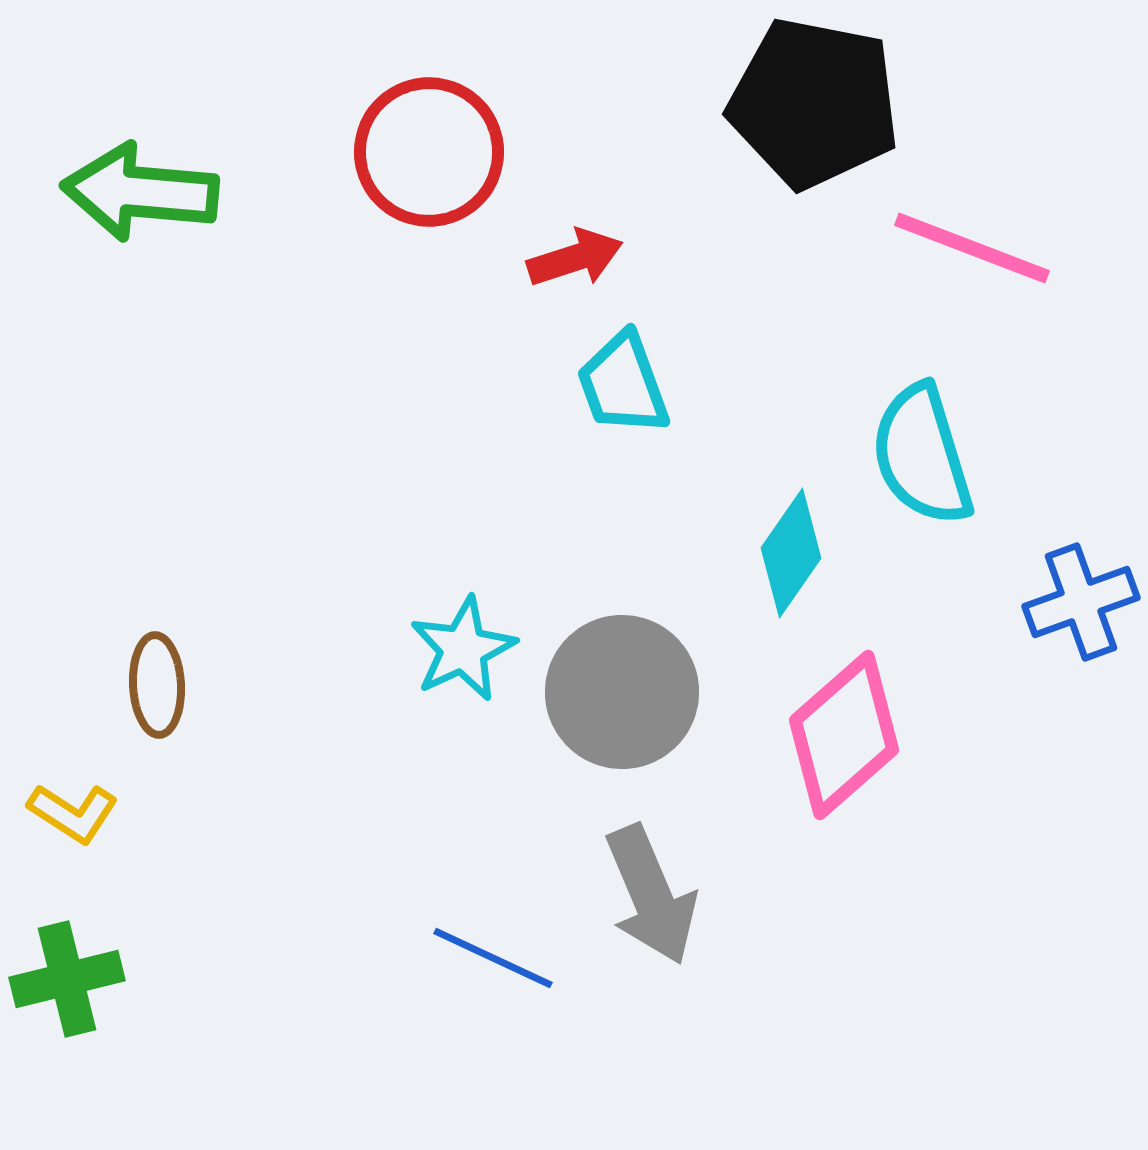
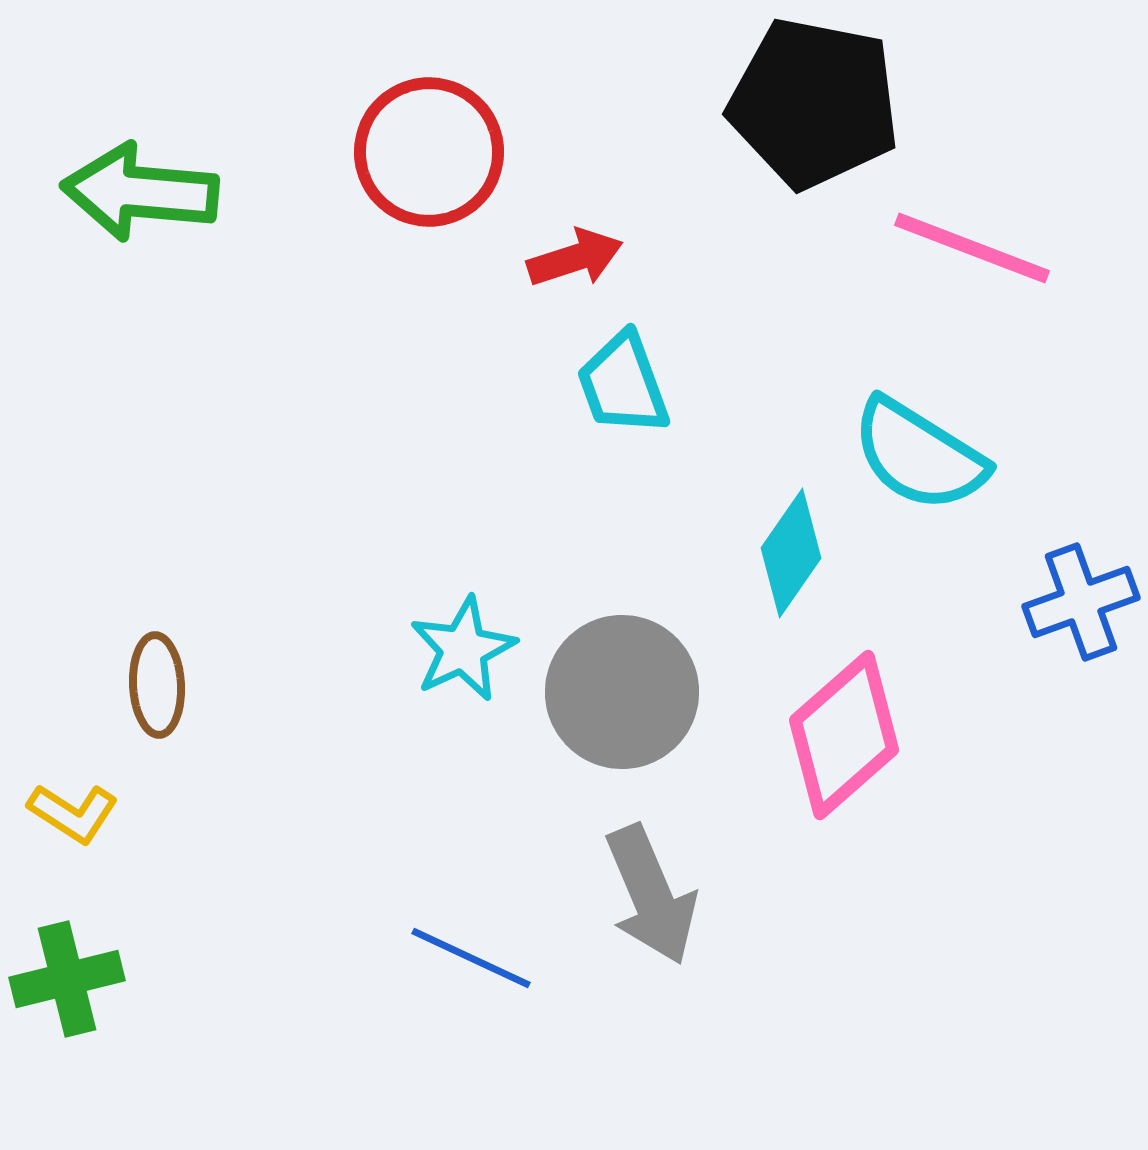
cyan semicircle: moved 3 px left; rotated 41 degrees counterclockwise
blue line: moved 22 px left
